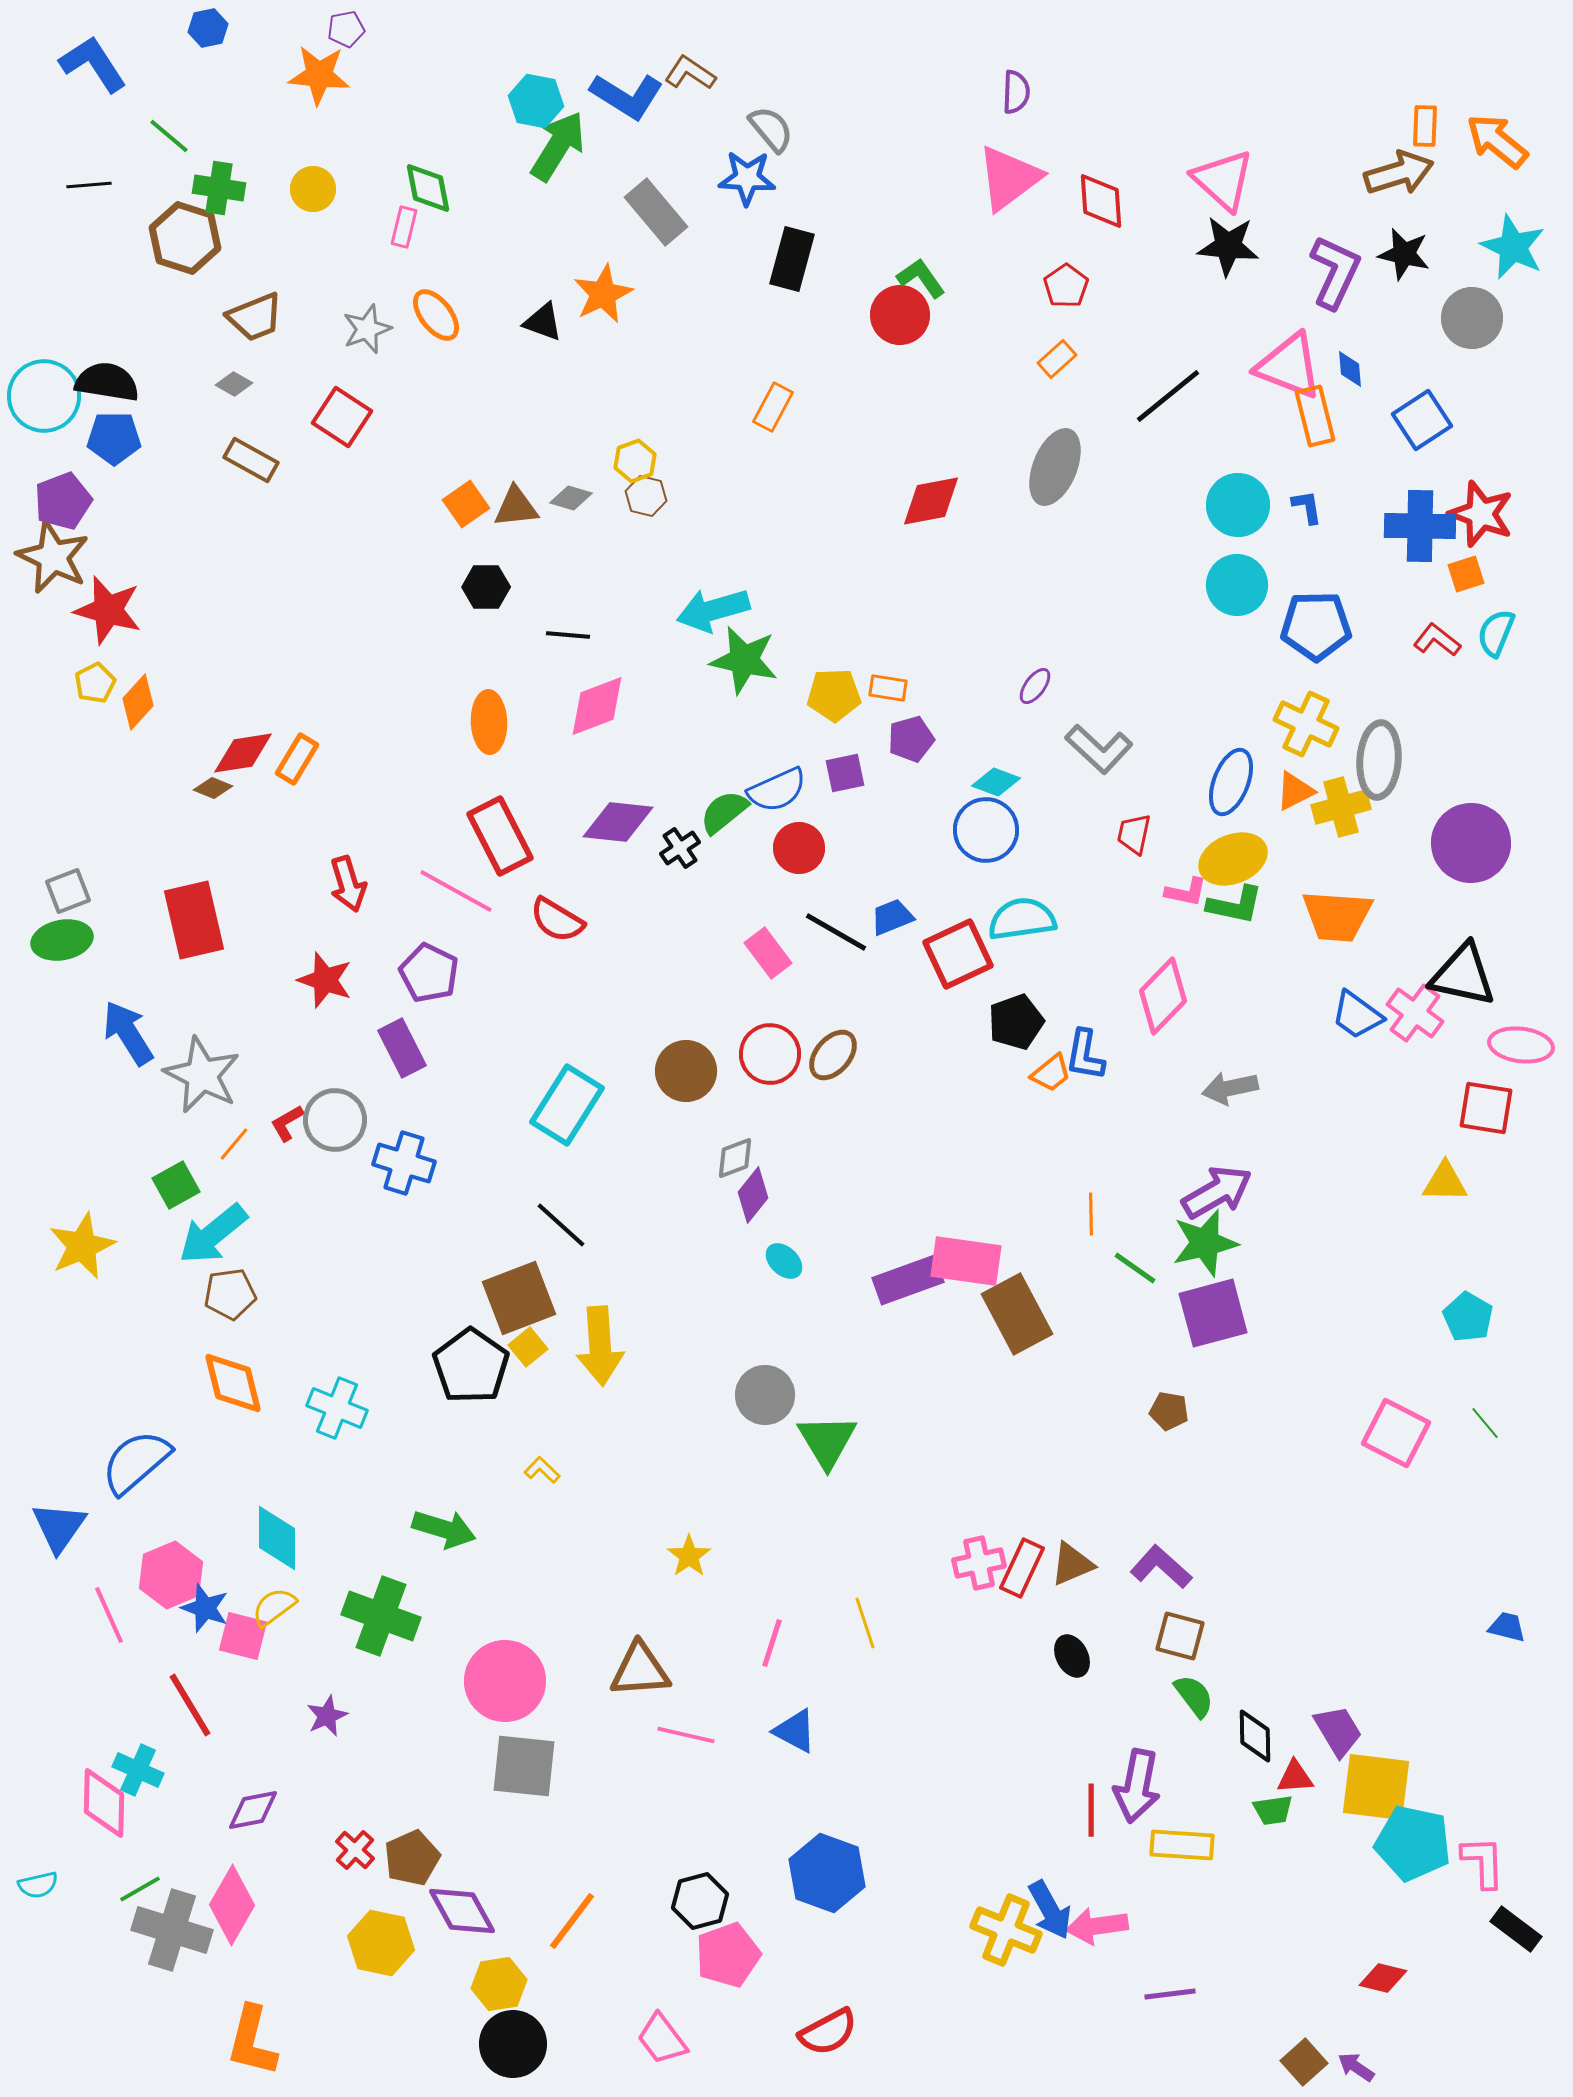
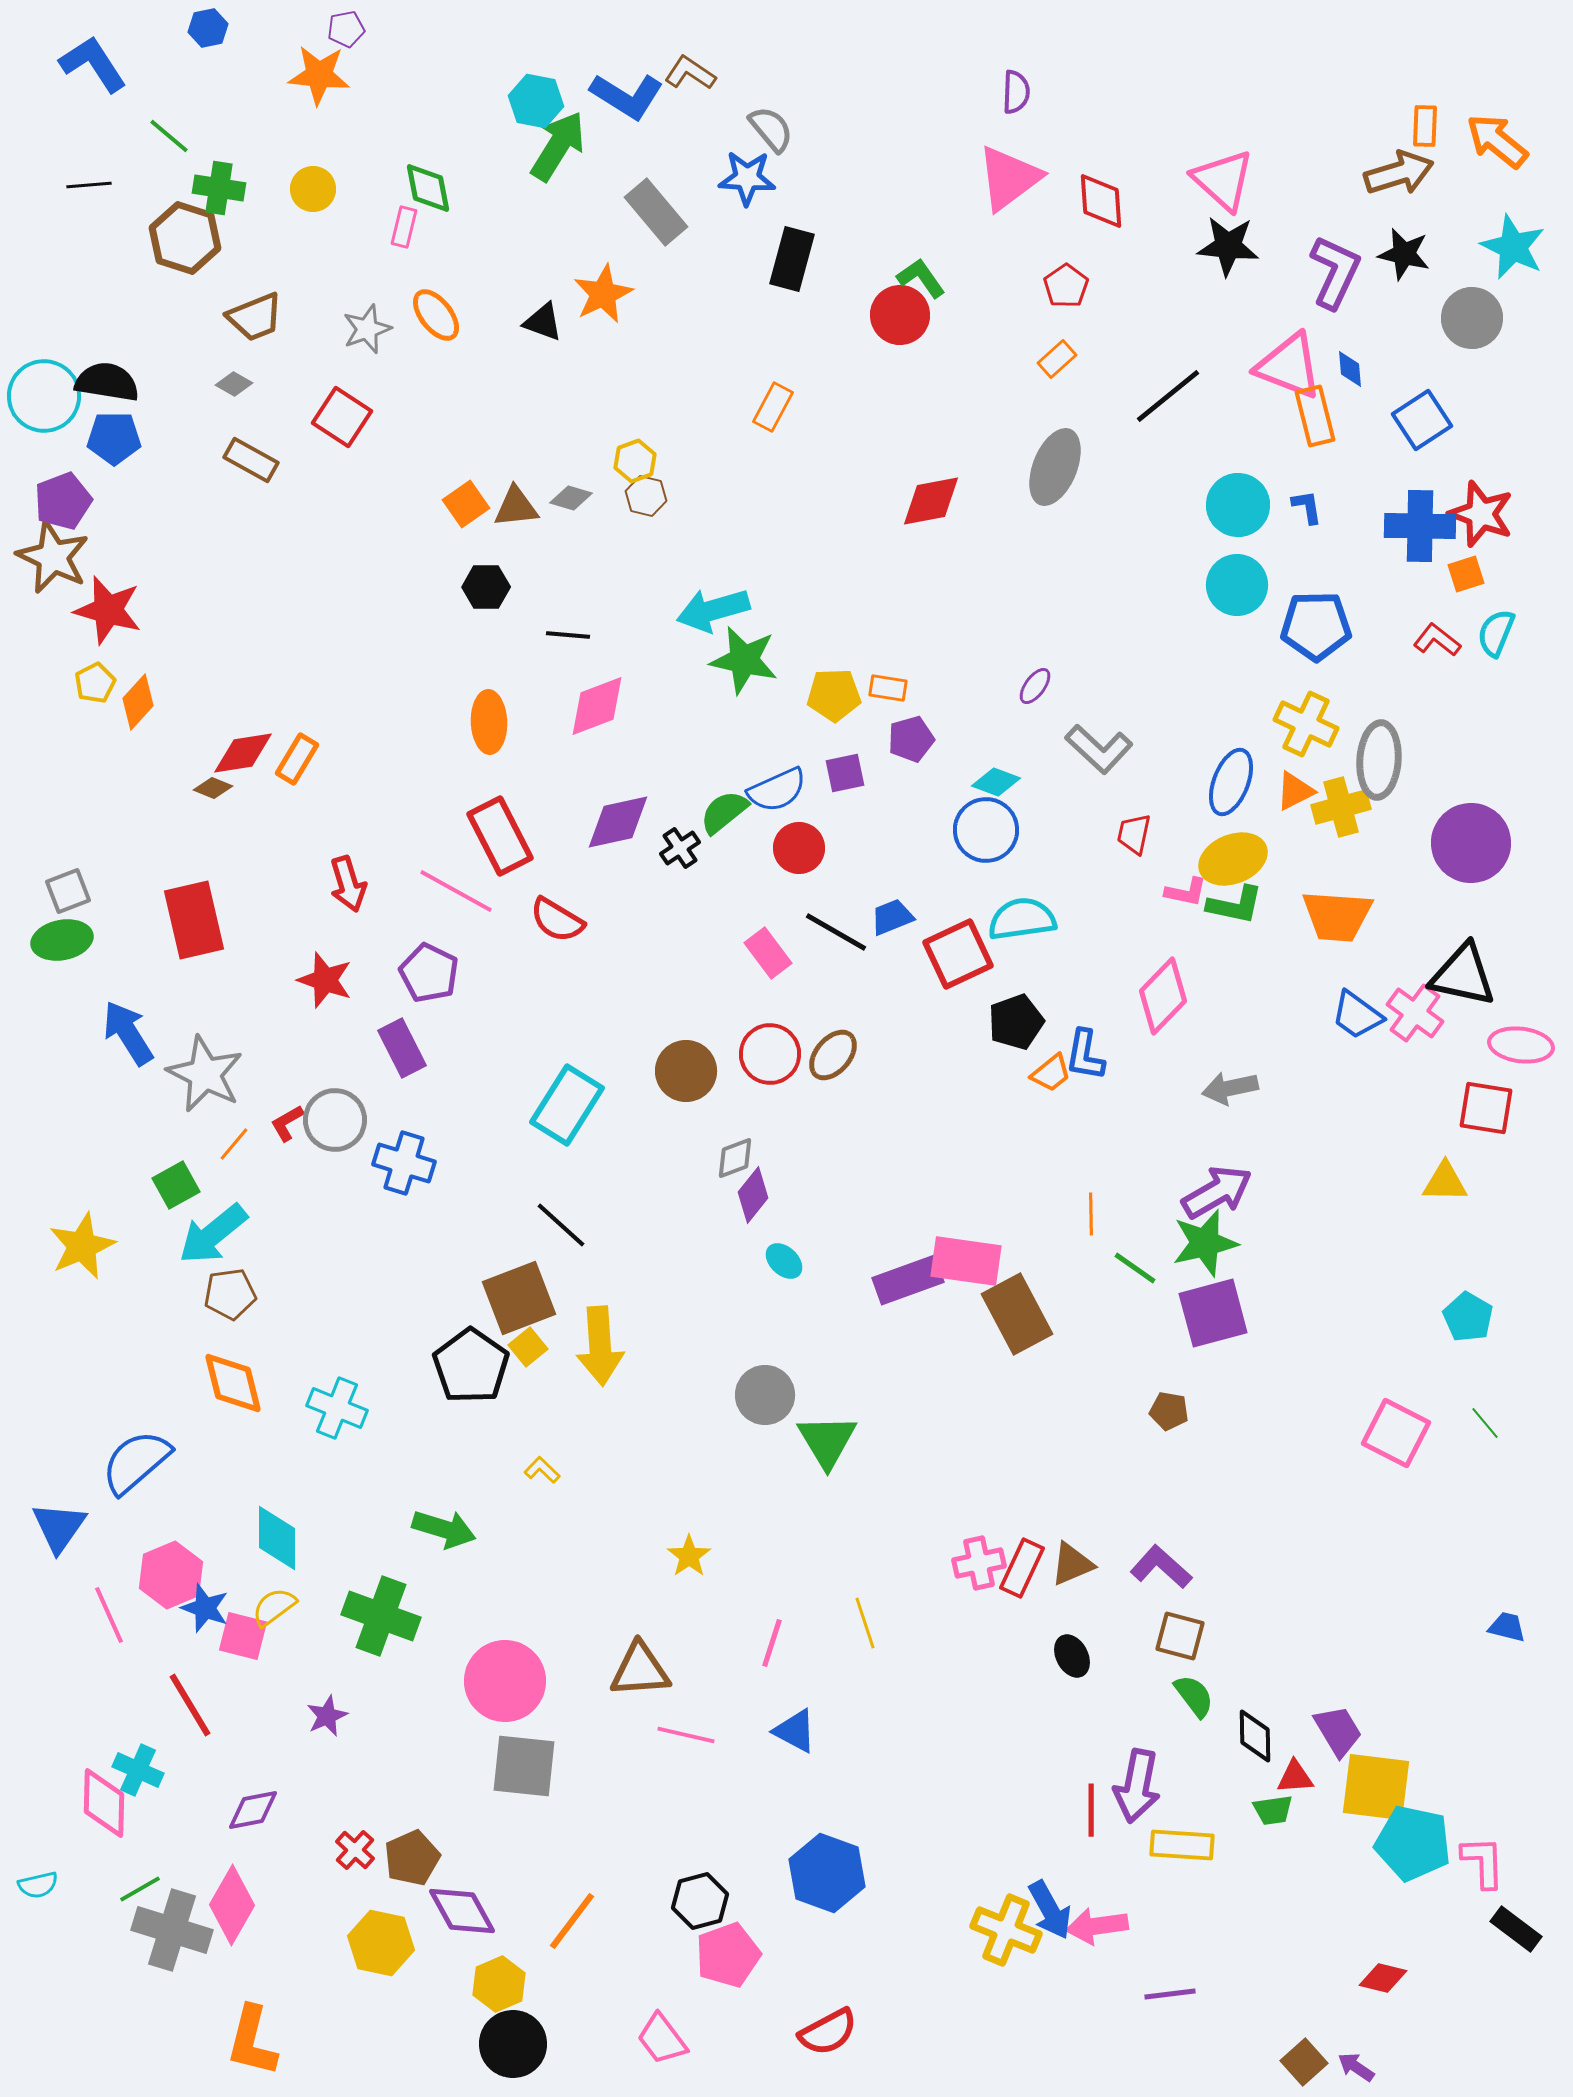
purple diamond at (618, 822): rotated 18 degrees counterclockwise
gray star at (202, 1075): moved 3 px right, 1 px up
yellow hexagon at (499, 1984): rotated 14 degrees counterclockwise
